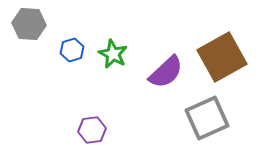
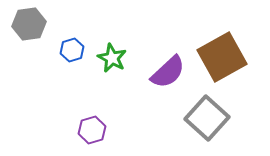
gray hexagon: rotated 12 degrees counterclockwise
green star: moved 1 px left, 4 px down
purple semicircle: moved 2 px right
gray square: rotated 24 degrees counterclockwise
purple hexagon: rotated 8 degrees counterclockwise
